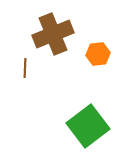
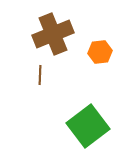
orange hexagon: moved 2 px right, 2 px up
brown line: moved 15 px right, 7 px down
